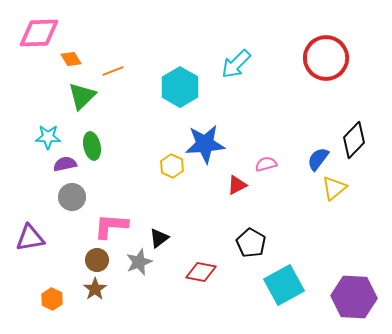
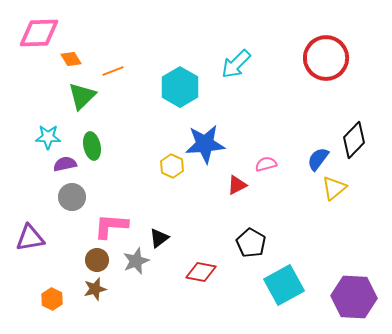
gray star: moved 3 px left, 1 px up
brown star: rotated 20 degrees clockwise
